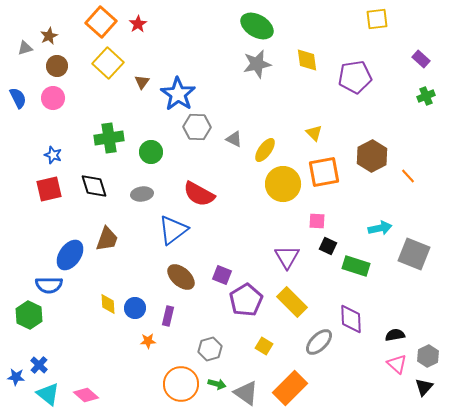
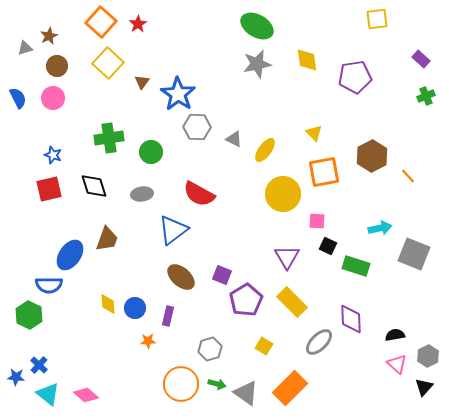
yellow circle at (283, 184): moved 10 px down
